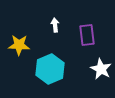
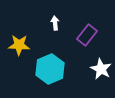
white arrow: moved 2 px up
purple rectangle: rotated 45 degrees clockwise
